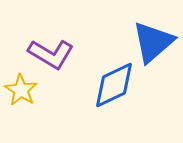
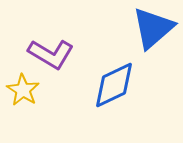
blue triangle: moved 14 px up
yellow star: moved 2 px right
